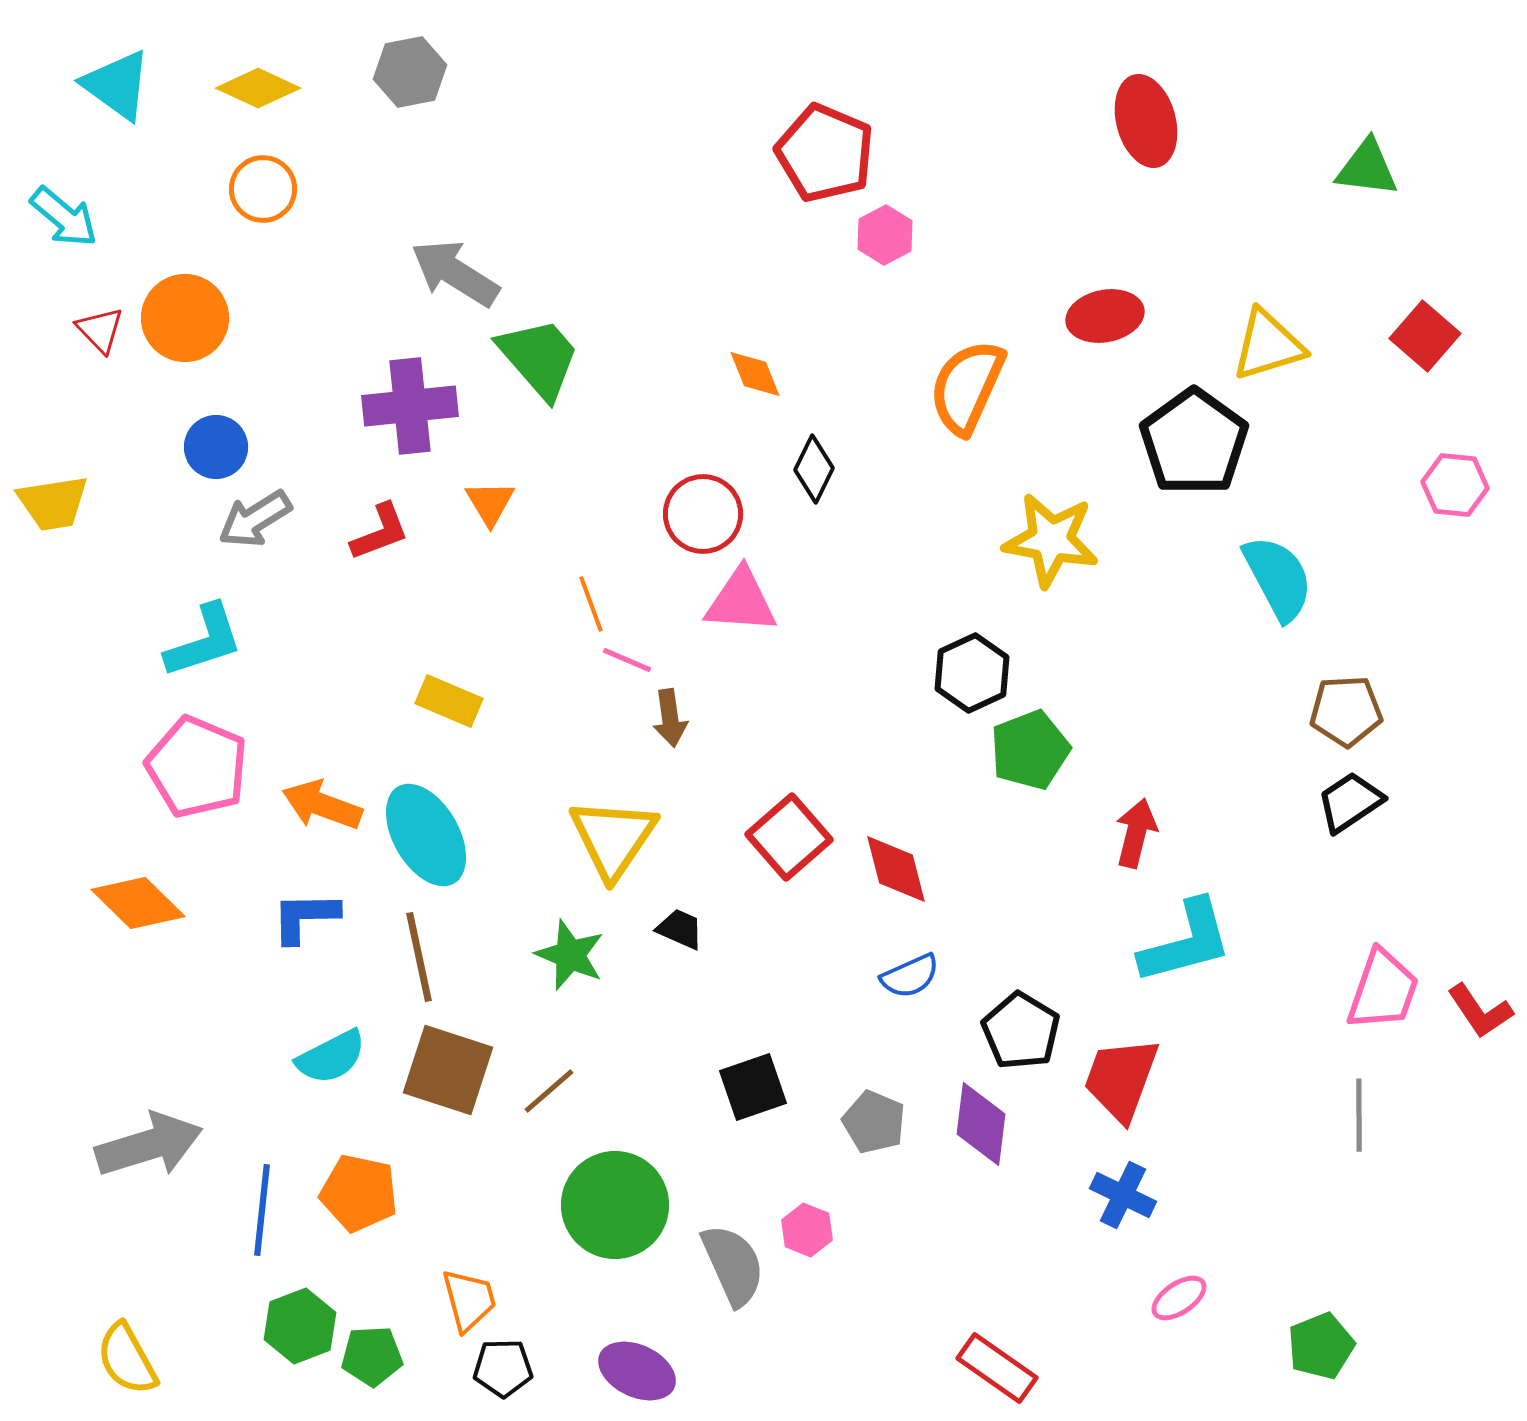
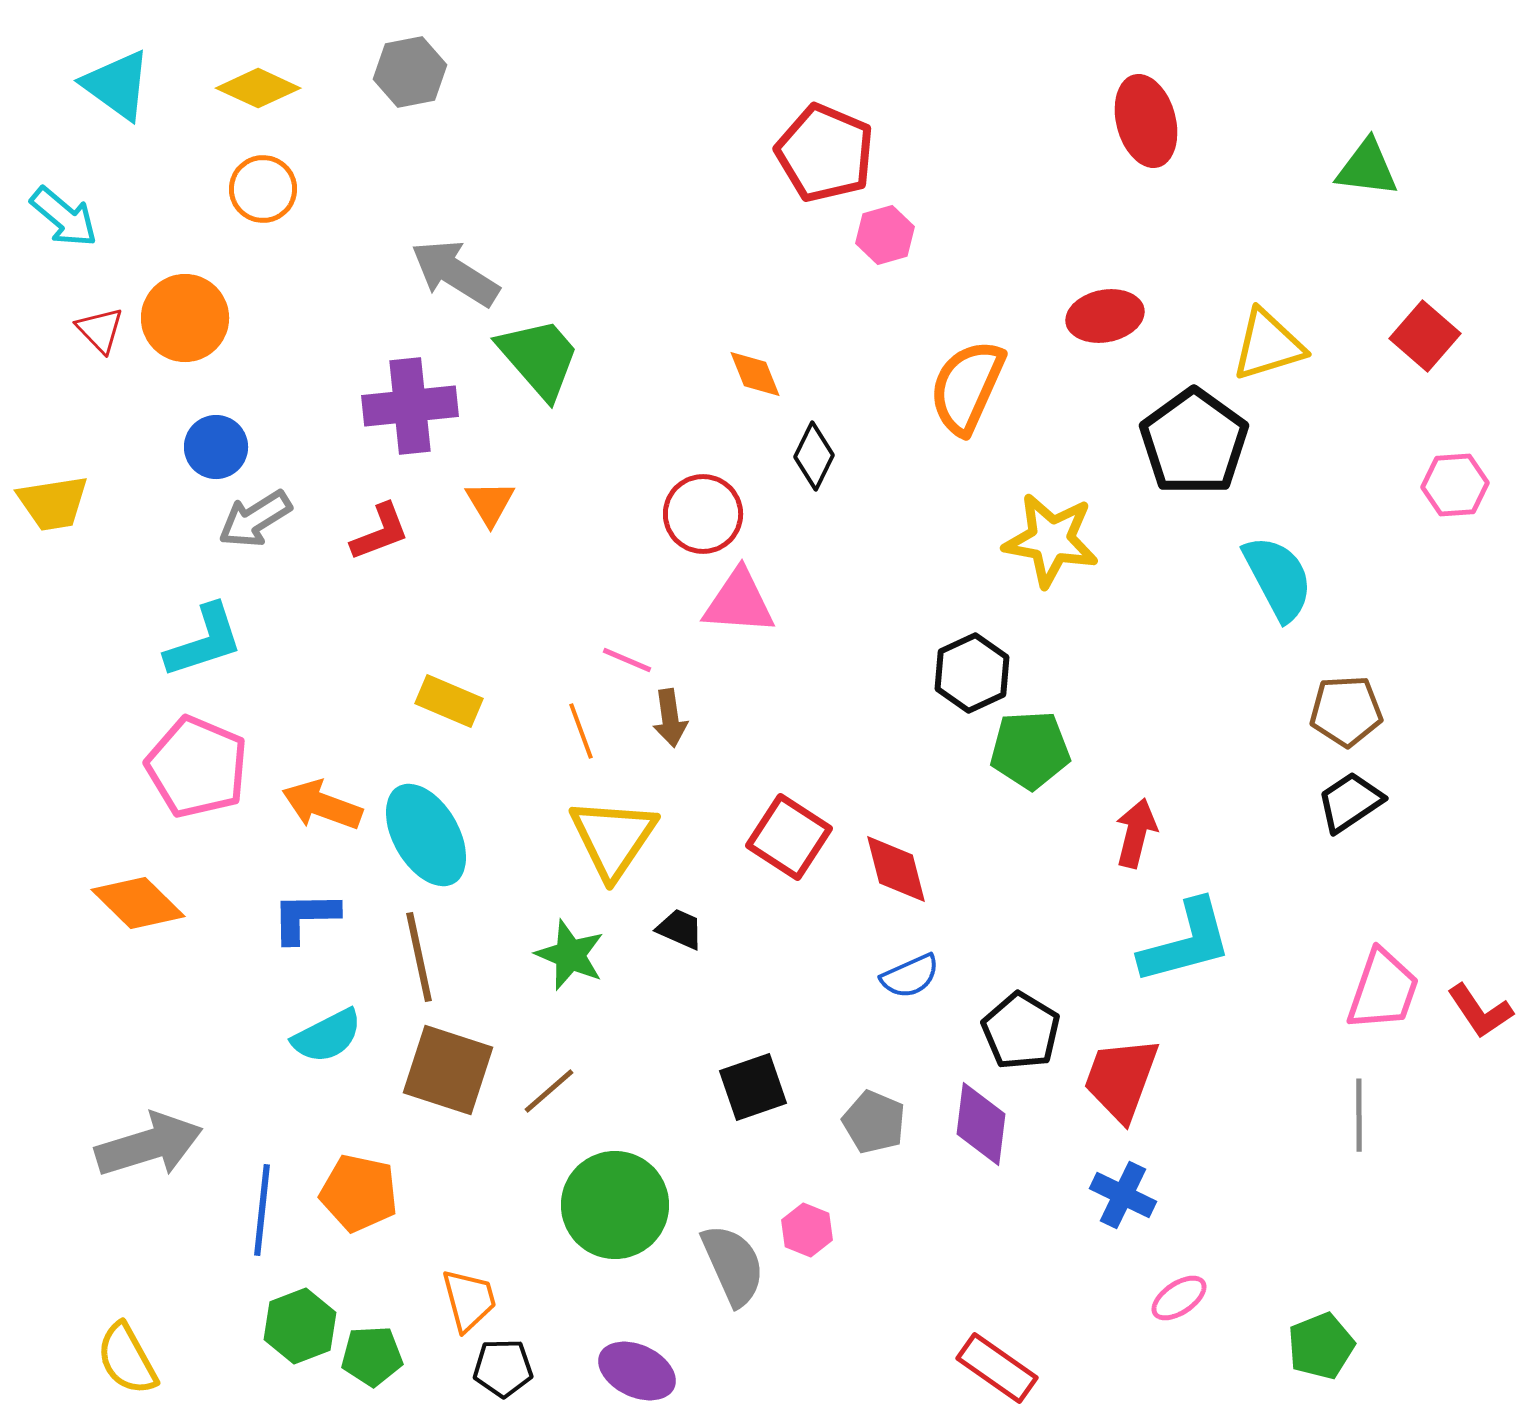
pink hexagon at (885, 235): rotated 12 degrees clockwise
black diamond at (814, 469): moved 13 px up
pink hexagon at (1455, 485): rotated 10 degrees counterclockwise
pink triangle at (741, 601): moved 2 px left, 1 px down
orange line at (591, 604): moved 10 px left, 127 px down
green pentagon at (1030, 750): rotated 18 degrees clockwise
red square at (789, 837): rotated 16 degrees counterclockwise
cyan semicircle at (331, 1057): moved 4 px left, 21 px up
